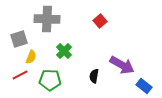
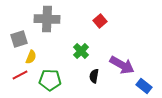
green cross: moved 17 px right
